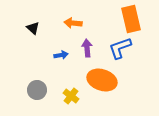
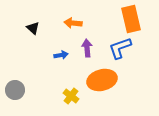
orange ellipse: rotated 32 degrees counterclockwise
gray circle: moved 22 px left
